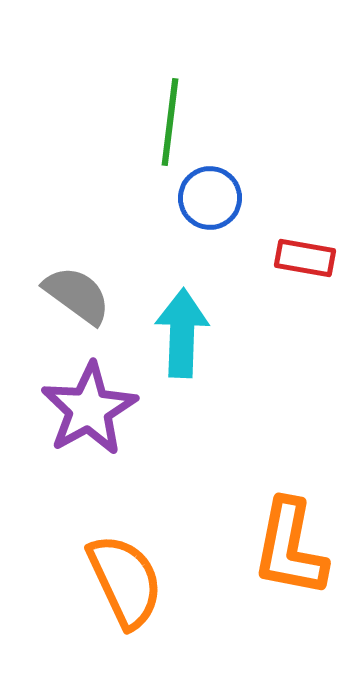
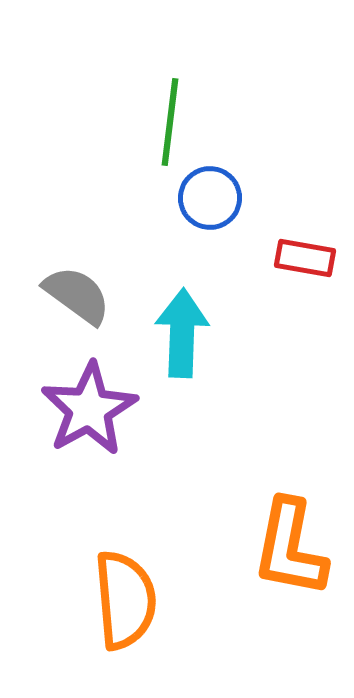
orange semicircle: moved 19 px down; rotated 20 degrees clockwise
